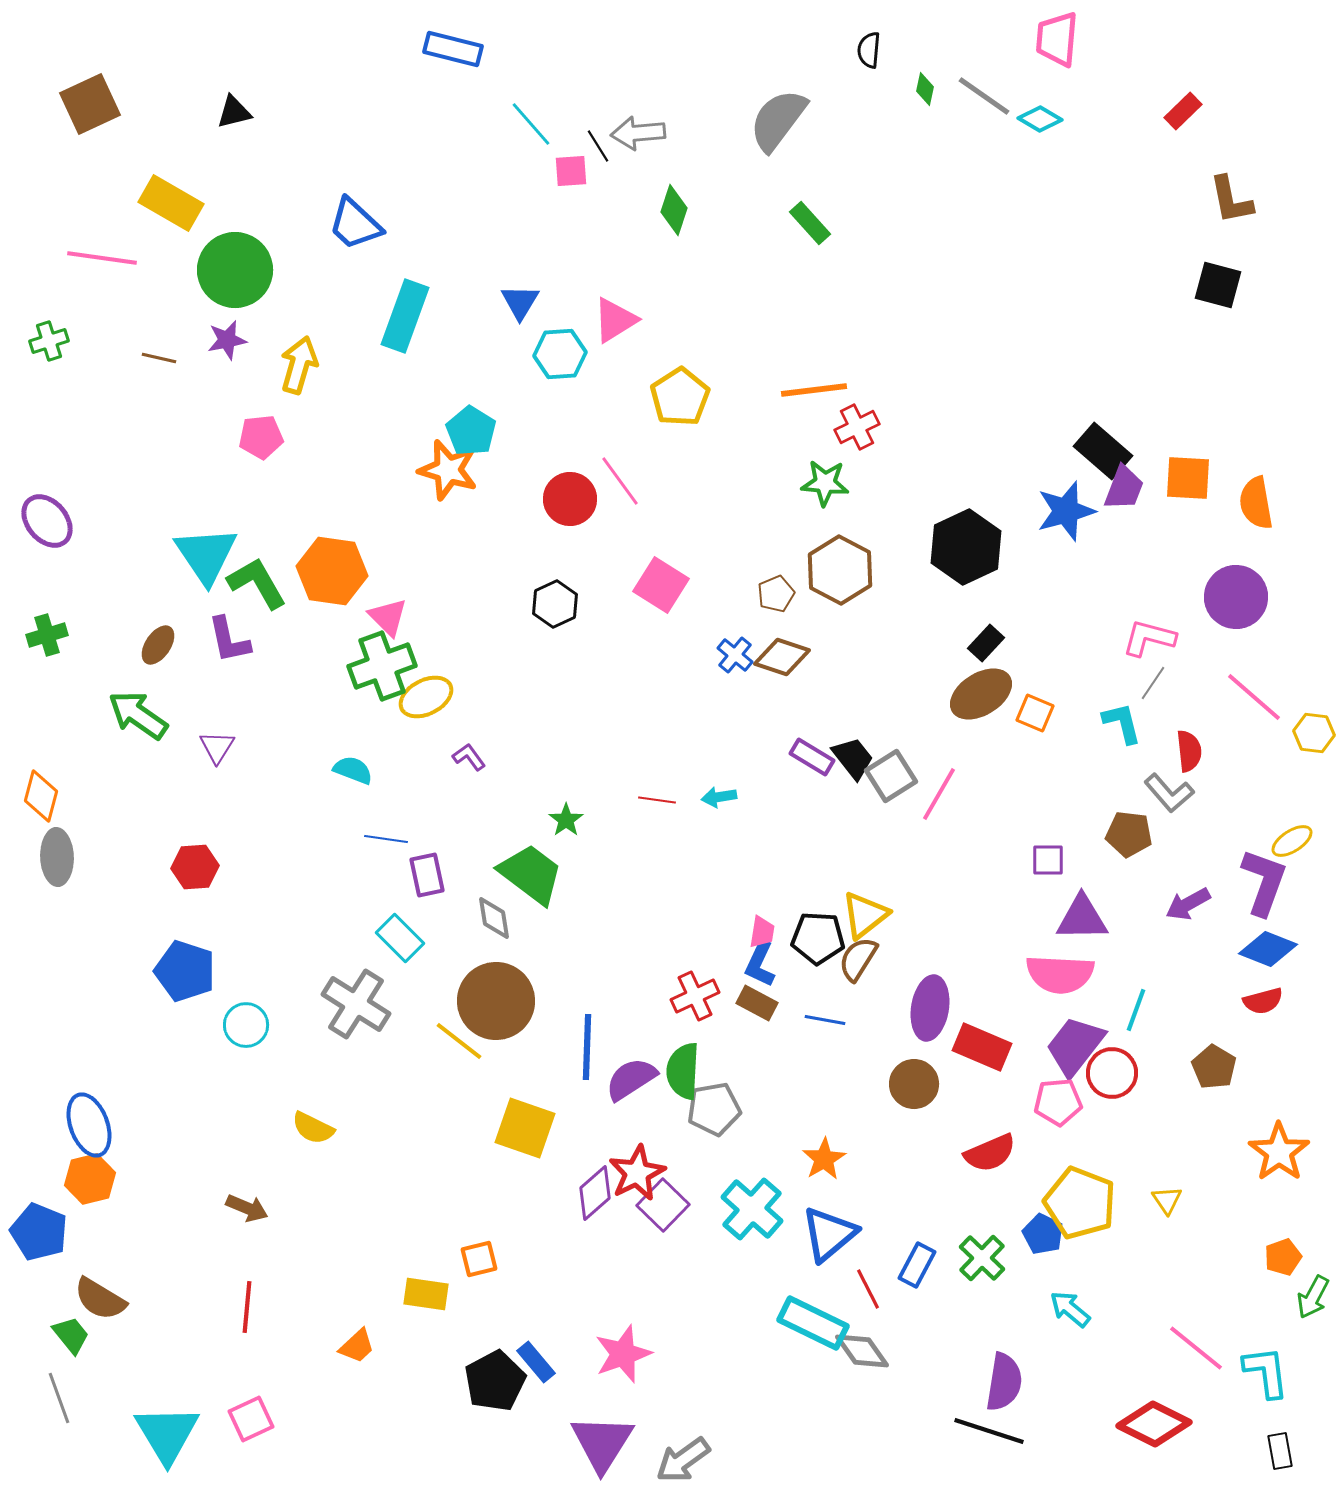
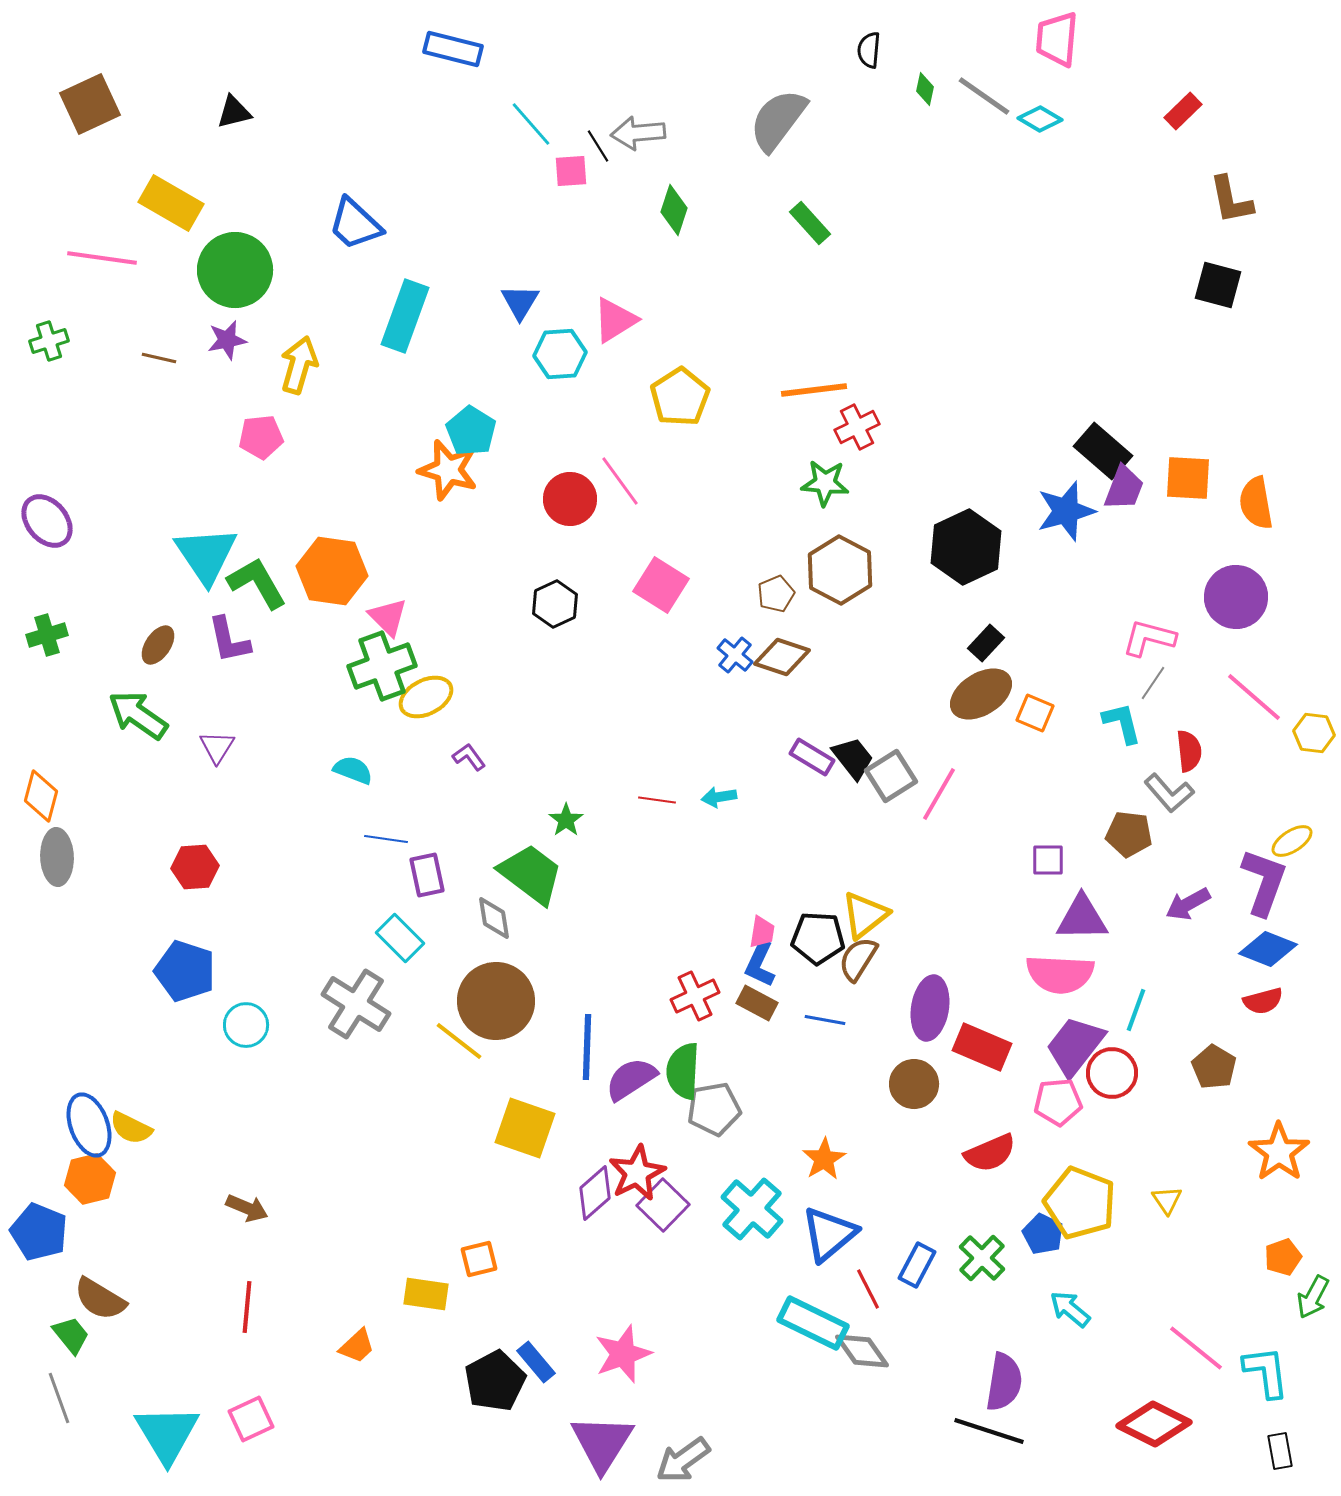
yellow semicircle at (313, 1128): moved 182 px left
